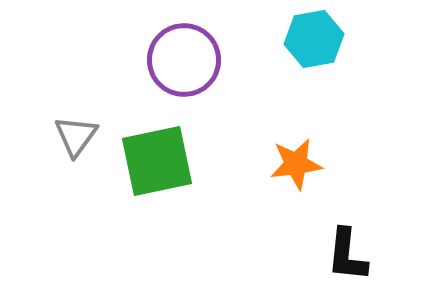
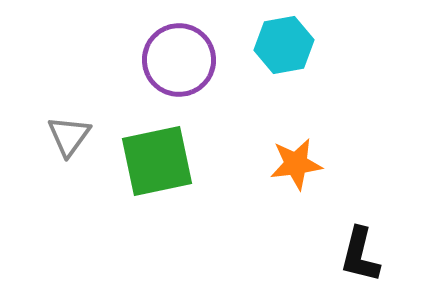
cyan hexagon: moved 30 px left, 6 px down
purple circle: moved 5 px left
gray triangle: moved 7 px left
black L-shape: moved 13 px right; rotated 8 degrees clockwise
